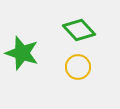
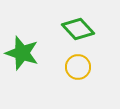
green diamond: moved 1 px left, 1 px up
